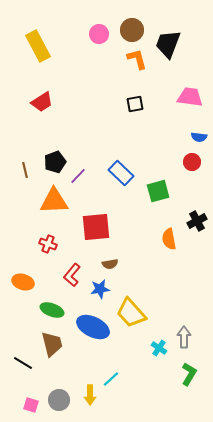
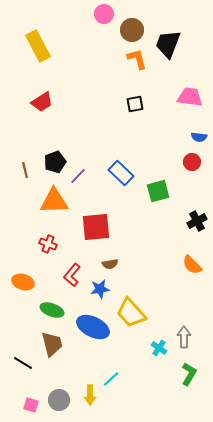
pink circle: moved 5 px right, 20 px up
orange semicircle: moved 23 px right, 26 px down; rotated 35 degrees counterclockwise
